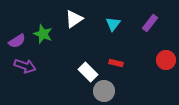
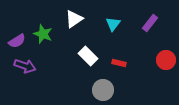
red rectangle: moved 3 px right
white rectangle: moved 16 px up
gray circle: moved 1 px left, 1 px up
